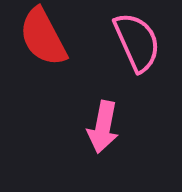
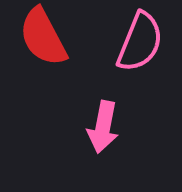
pink semicircle: moved 3 px right; rotated 46 degrees clockwise
